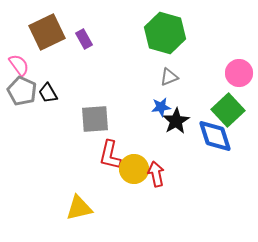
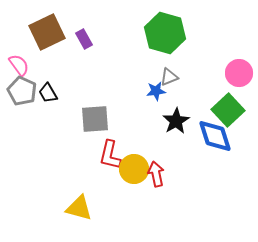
blue star: moved 5 px left, 16 px up
yellow triangle: rotated 28 degrees clockwise
